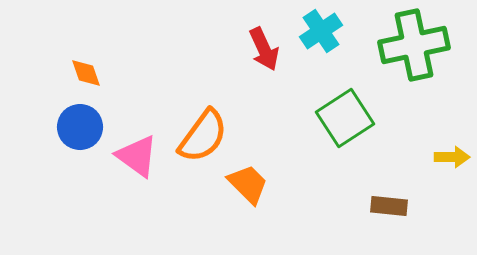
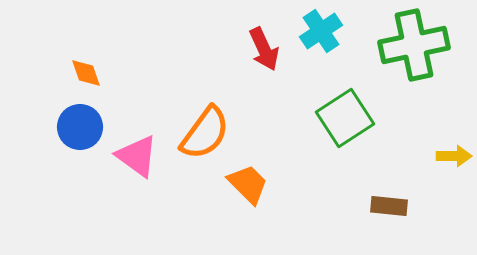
orange semicircle: moved 2 px right, 3 px up
yellow arrow: moved 2 px right, 1 px up
